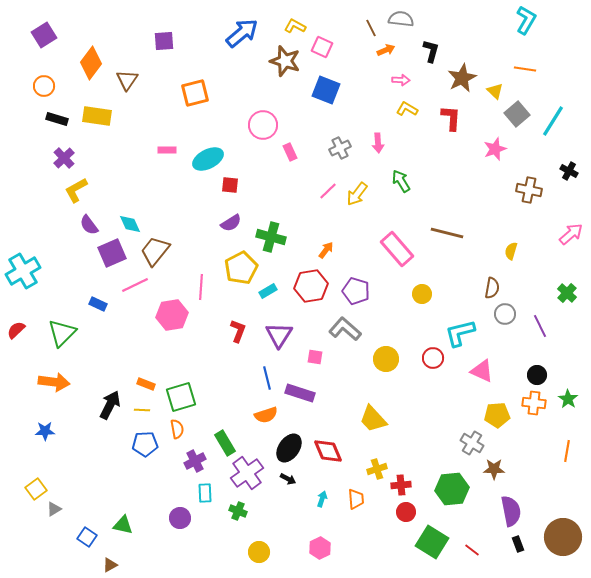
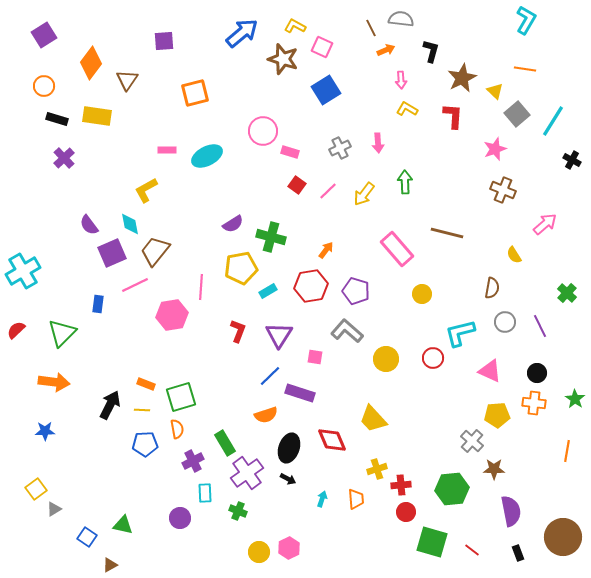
brown star at (285, 61): moved 2 px left, 2 px up
pink arrow at (401, 80): rotated 84 degrees clockwise
blue square at (326, 90): rotated 36 degrees clockwise
red L-shape at (451, 118): moved 2 px right, 2 px up
pink circle at (263, 125): moved 6 px down
pink rectangle at (290, 152): rotated 48 degrees counterclockwise
cyan ellipse at (208, 159): moved 1 px left, 3 px up
black cross at (569, 171): moved 3 px right, 11 px up
green arrow at (401, 181): moved 4 px right, 1 px down; rotated 30 degrees clockwise
red square at (230, 185): moved 67 px right; rotated 30 degrees clockwise
yellow L-shape at (76, 190): moved 70 px right
brown cross at (529, 190): moved 26 px left; rotated 10 degrees clockwise
yellow arrow at (357, 194): moved 7 px right
purple semicircle at (231, 223): moved 2 px right, 1 px down
cyan diamond at (130, 224): rotated 15 degrees clockwise
pink arrow at (571, 234): moved 26 px left, 10 px up
yellow semicircle at (511, 251): moved 3 px right, 4 px down; rotated 48 degrees counterclockwise
yellow pentagon at (241, 268): rotated 16 degrees clockwise
blue rectangle at (98, 304): rotated 72 degrees clockwise
gray circle at (505, 314): moved 8 px down
gray L-shape at (345, 329): moved 2 px right, 2 px down
pink triangle at (482, 371): moved 8 px right
black circle at (537, 375): moved 2 px up
blue line at (267, 378): moved 3 px right, 2 px up; rotated 60 degrees clockwise
green star at (568, 399): moved 7 px right
gray cross at (472, 443): moved 2 px up; rotated 10 degrees clockwise
black ellipse at (289, 448): rotated 16 degrees counterclockwise
red diamond at (328, 451): moved 4 px right, 11 px up
purple cross at (195, 461): moved 2 px left
green square at (432, 542): rotated 16 degrees counterclockwise
black rectangle at (518, 544): moved 9 px down
pink hexagon at (320, 548): moved 31 px left
